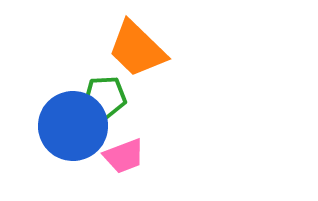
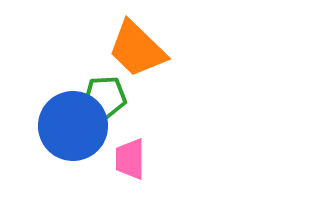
pink trapezoid: moved 6 px right, 3 px down; rotated 111 degrees clockwise
